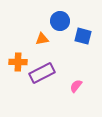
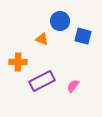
orange triangle: rotated 32 degrees clockwise
purple rectangle: moved 8 px down
pink semicircle: moved 3 px left
